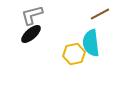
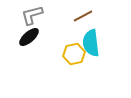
brown line: moved 17 px left, 2 px down
black ellipse: moved 2 px left, 3 px down
